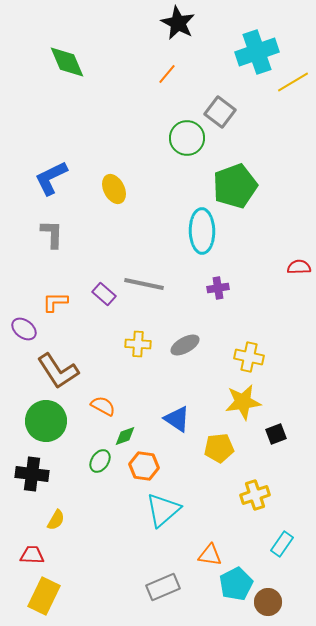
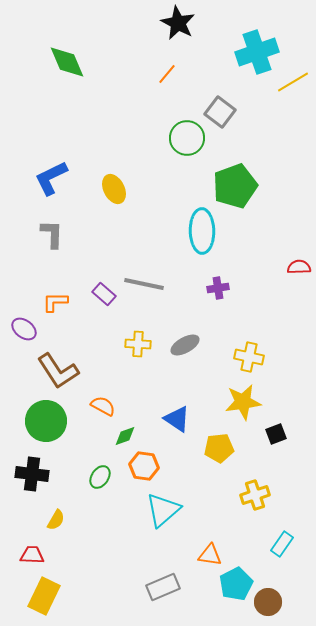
green ellipse at (100, 461): moved 16 px down
